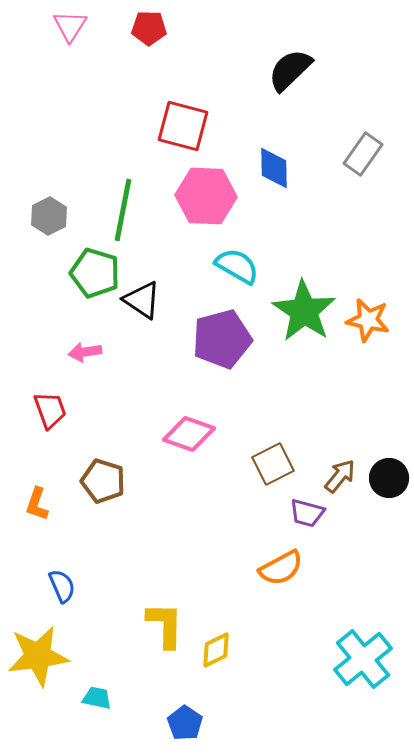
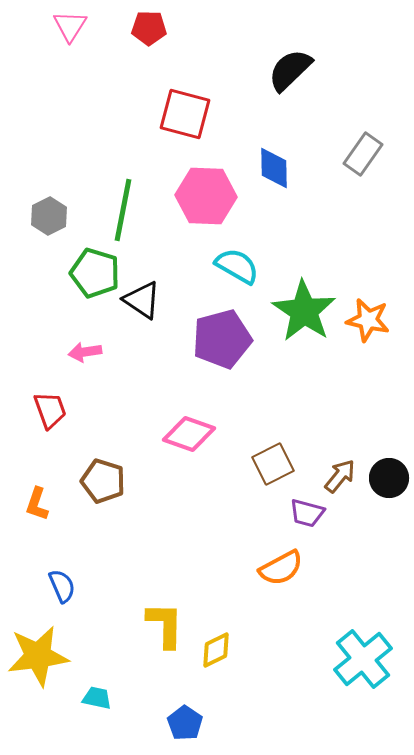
red square: moved 2 px right, 12 px up
